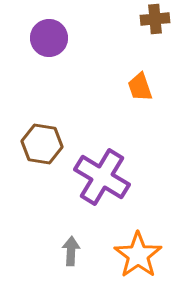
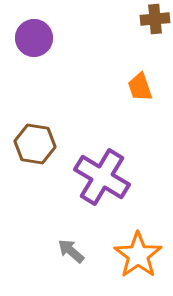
purple circle: moved 15 px left
brown hexagon: moved 7 px left
gray arrow: rotated 52 degrees counterclockwise
